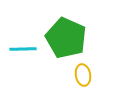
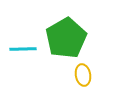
green pentagon: rotated 18 degrees clockwise
